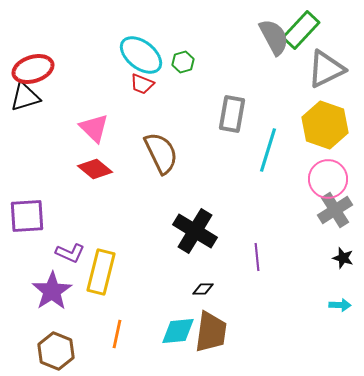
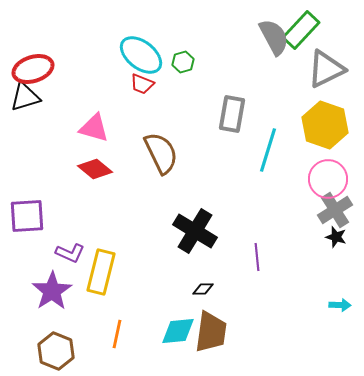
pink triangle: rotated 28 degrees counterclockwise
black star: moved 7 px left, 21 px up
